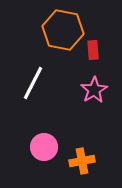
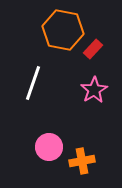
red rectangle: moved 1 px up; rotated 48 degrees clockwise
white line: rotated 8 degrees counterclockwise
pink circle: moved 5 px right
